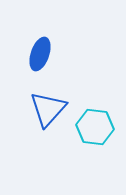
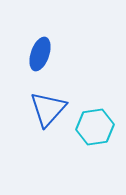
cyan hexagon: rotated 15 degrees counterclockwise
